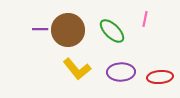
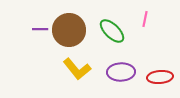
brown circle: moved 1 px right
